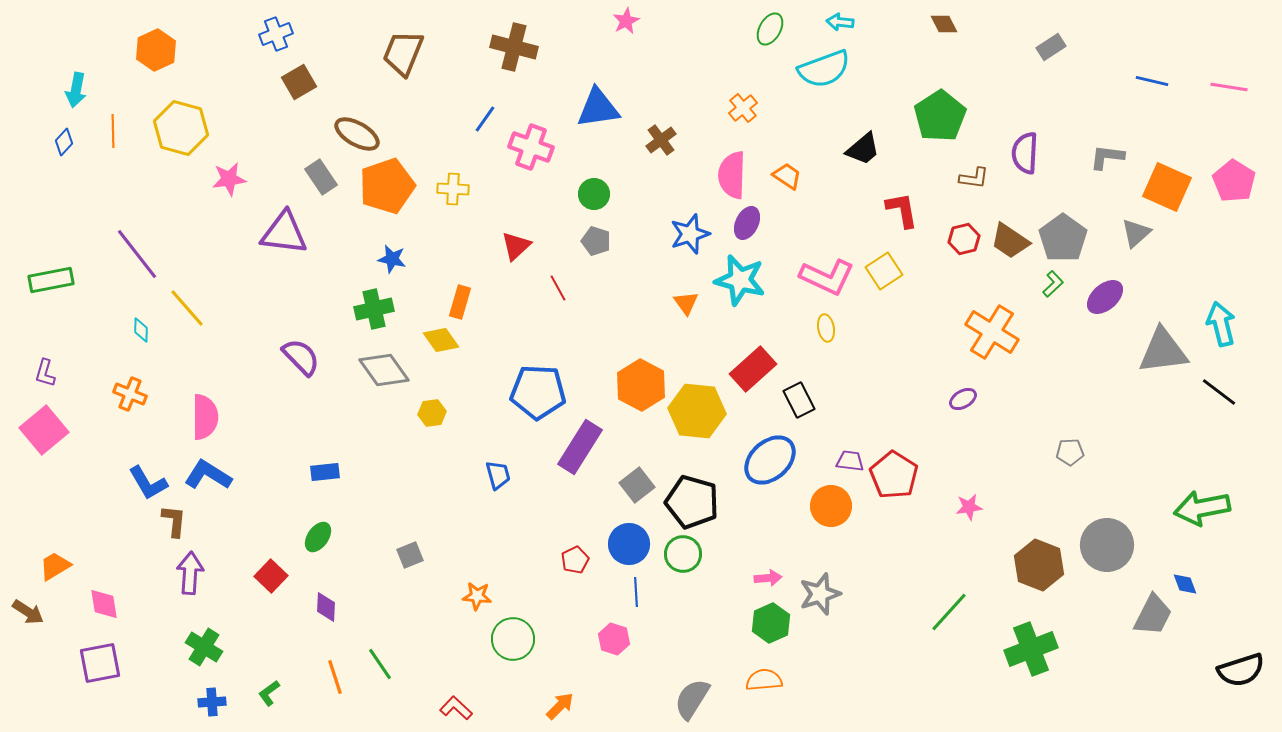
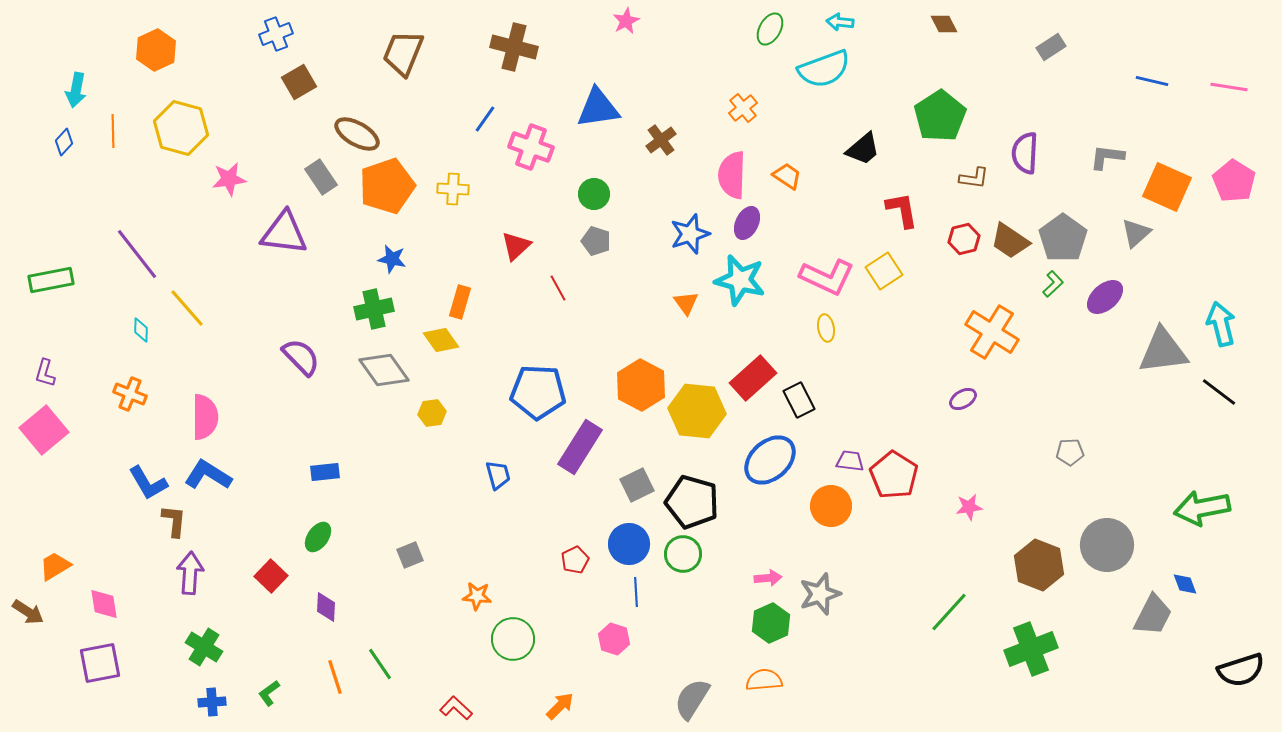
red rectangle at (753, 369): moved 9 px down
gray square at (637, 485): rotated 12 degrees clockwise
